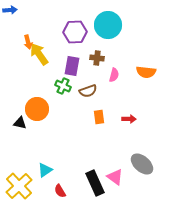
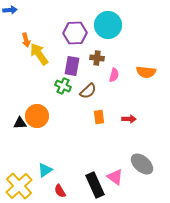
purple hexagon: moved 1 px down
orange arrow: moved 2 px left, 2 px up
brown semicircle: rotated 24 degrees counterclockwise
orange circle: moved 7 px down
black triangle: rotated 16 degrees counterclockwise
black rectangle: moved 2 px down
